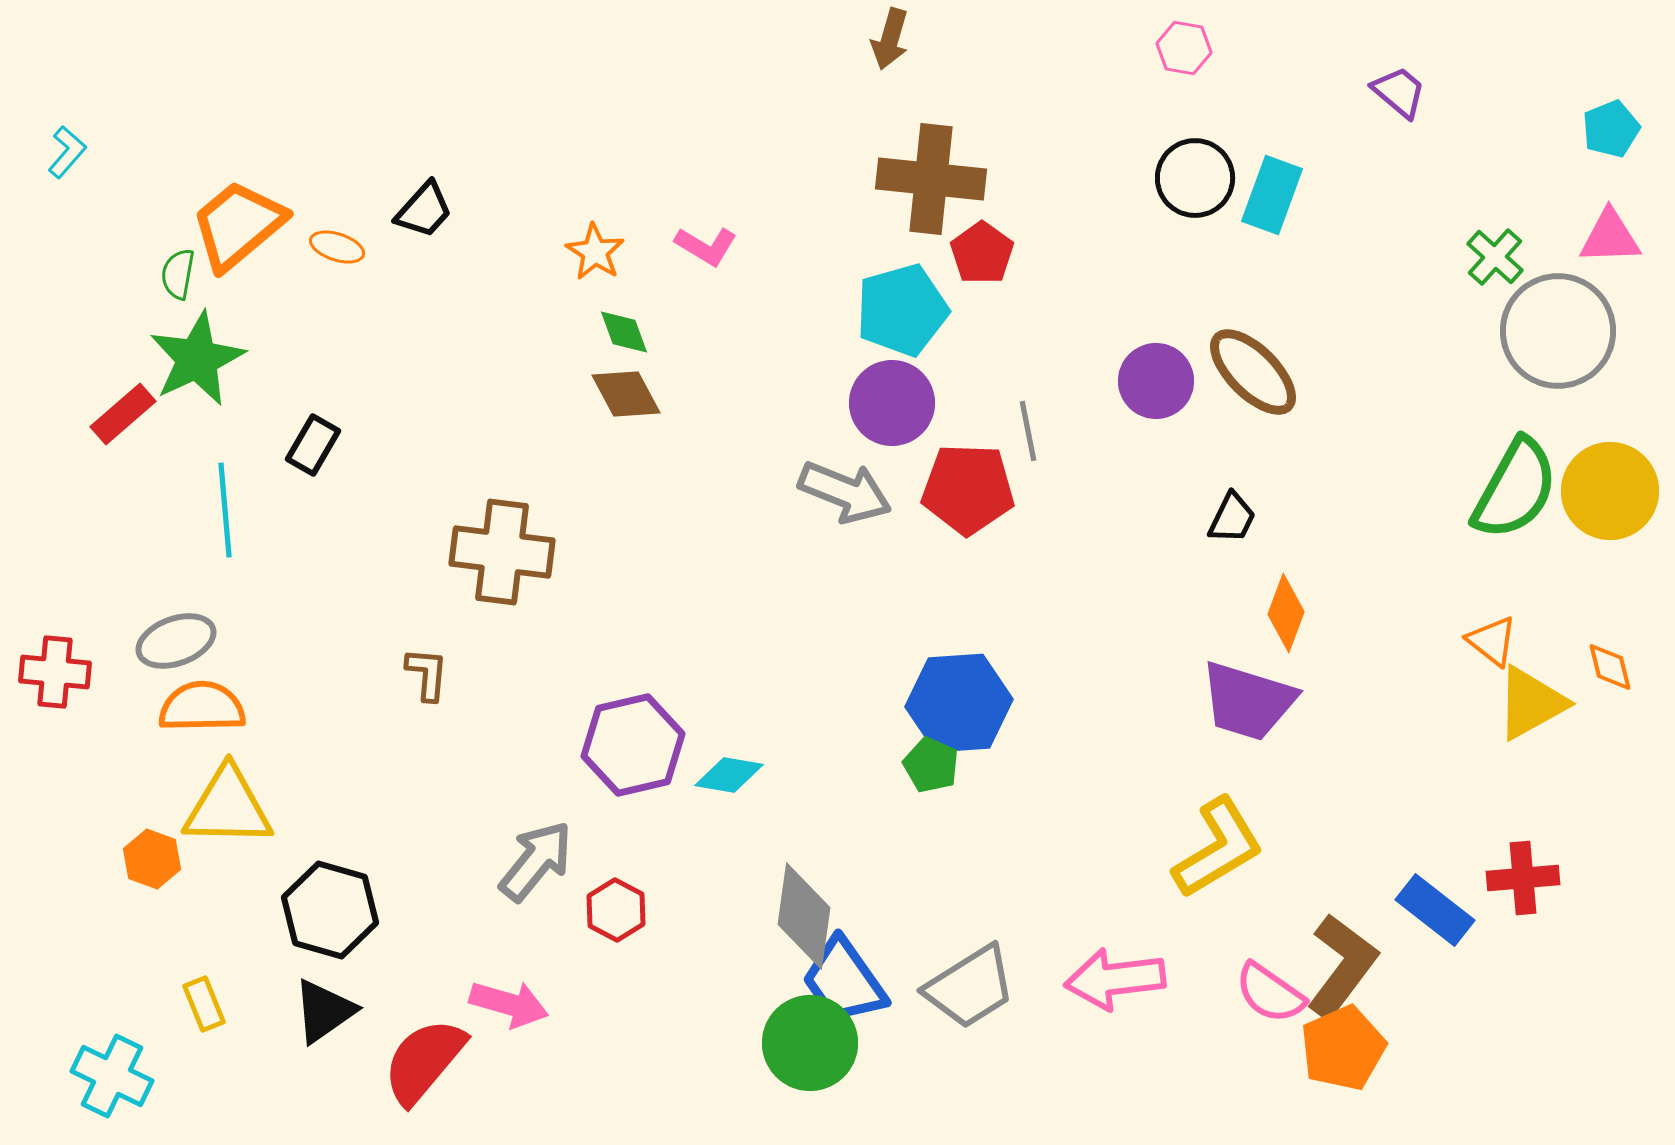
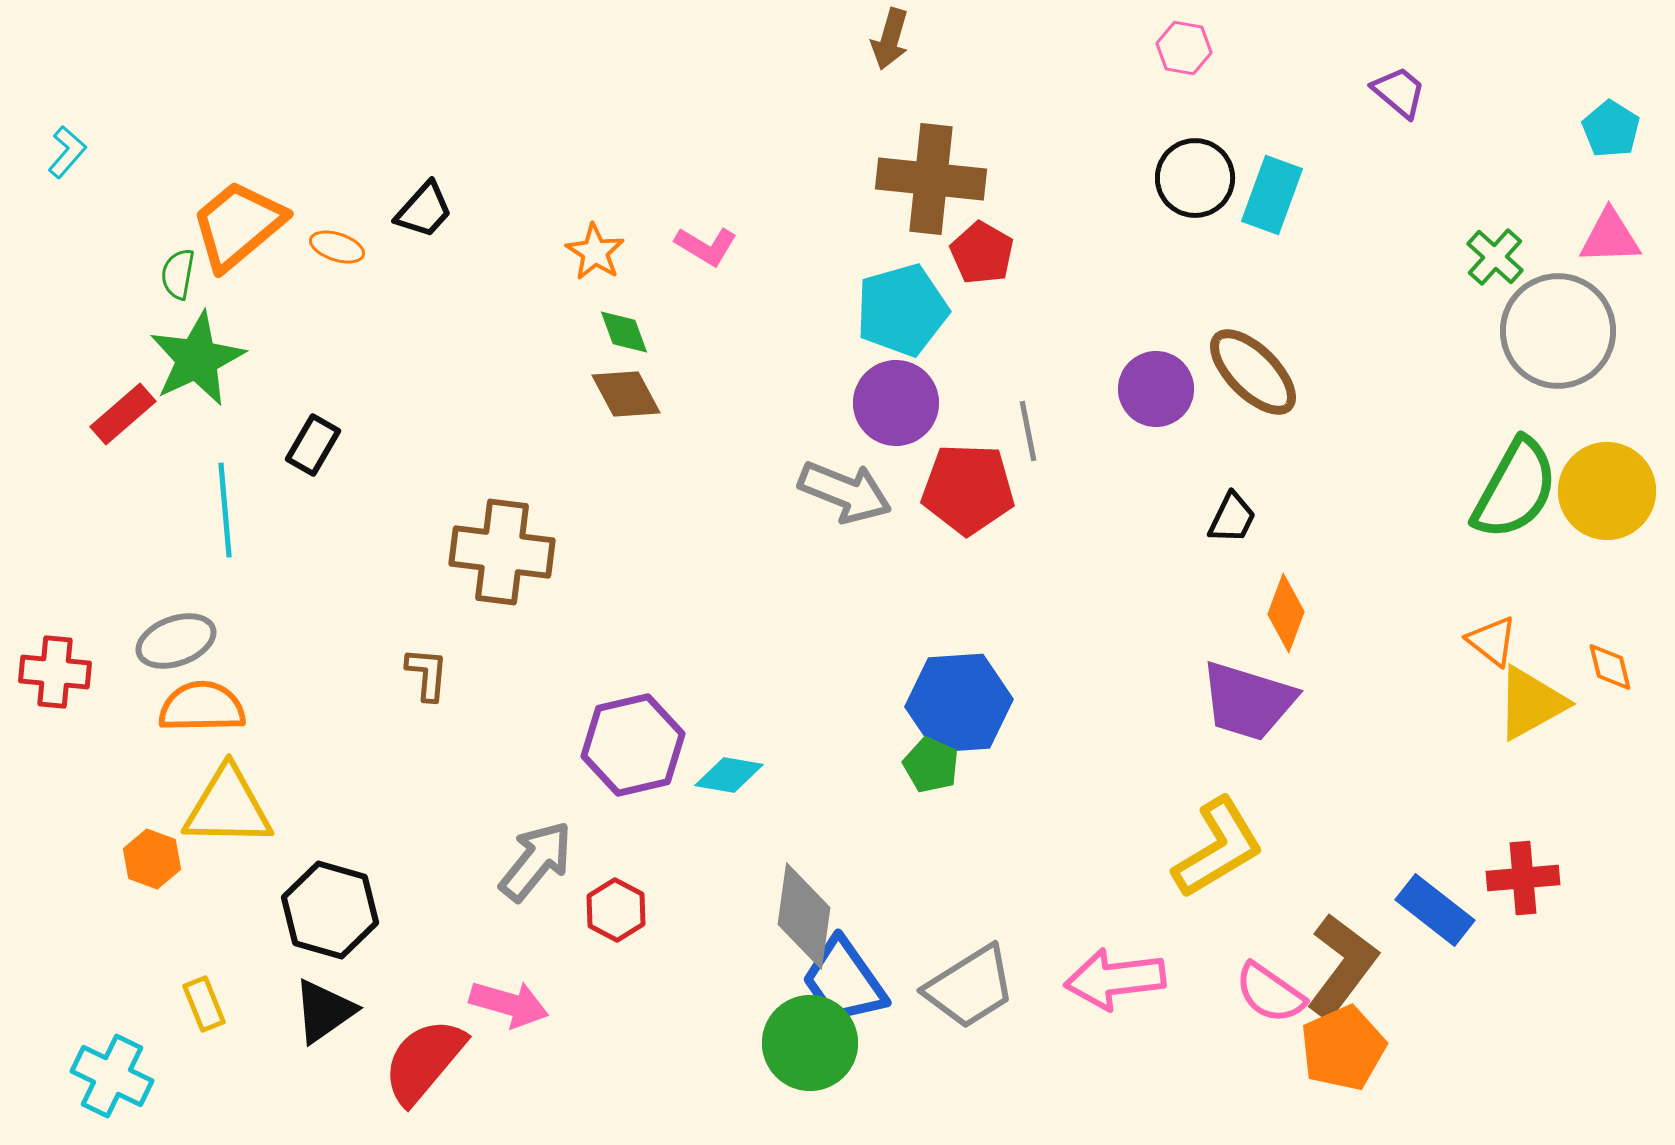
cyan pentagon at (1611, 129): rotated 18 degrees counterclockwise
red pentagon at (982, 253): rotated 6 degrees counterclockwise
purple circle at (1156, 381): moved 8 px down
purple circle at (892, 403): moved 4 px right
yellow circle at (1610, 491): moved 3 px left
